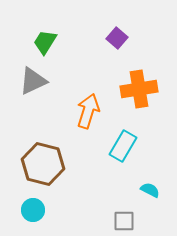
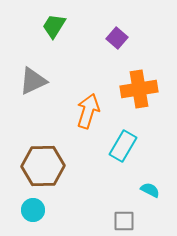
green trapezoid: moved 9 px right, 16 px up
brown hexagon: moved 2 px down; rotated 15 degrees counterclockwise
